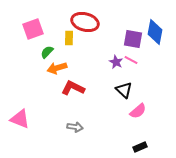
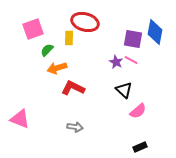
green semicircle: moved 2 px up
